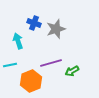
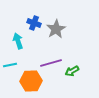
gray star: rotated 12 degrees counterclockwise
orange hexagon: rotated 20 degrees clockwise
